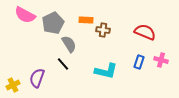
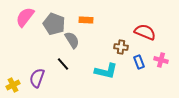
pink semicircle: moved 2 px down; rotated 100 degrees clockwise
gray pentagon: moved 1 px right, 1 px down; rotated 25 degrees counterclockwise
brown cross: moved 18 px right, 17 px down
gray semicircle: moved 3 px right, 4 px up
blue rectangle: rotated 40 degrees counterclockwise
